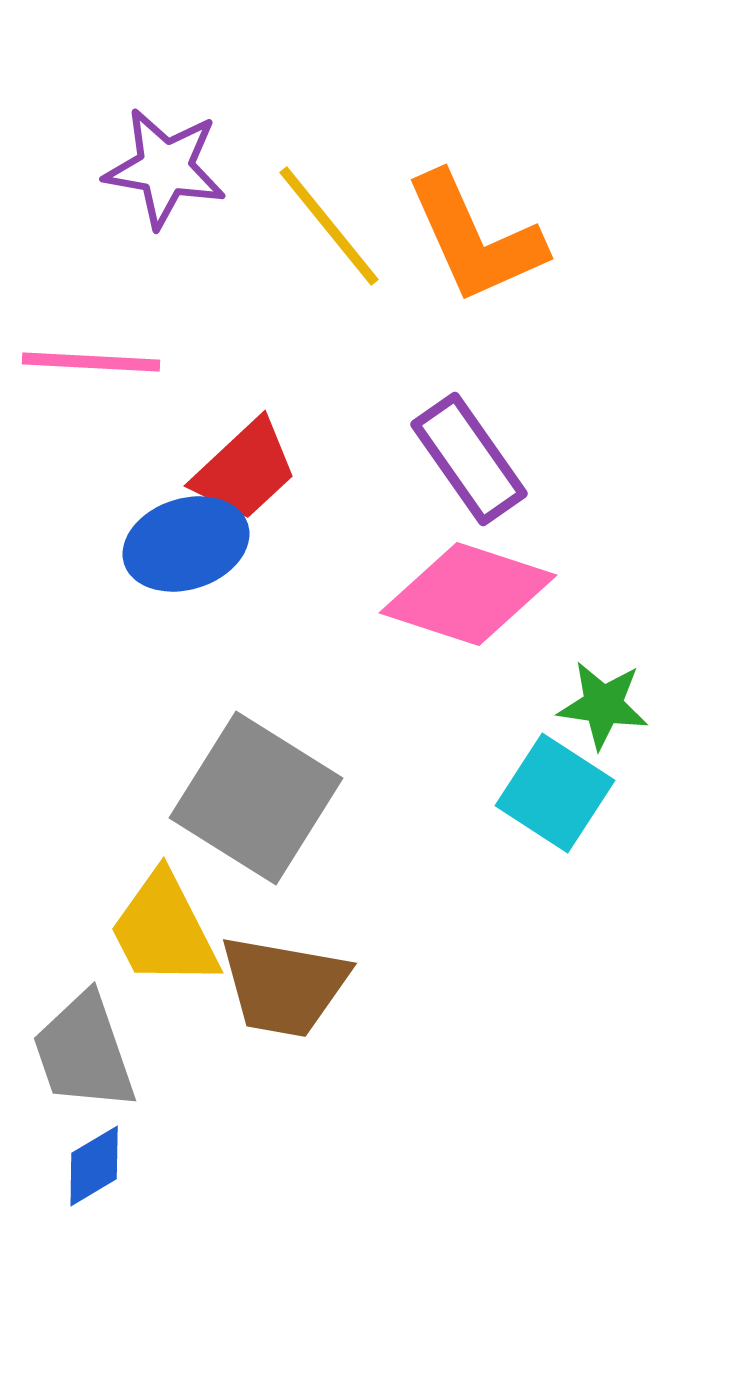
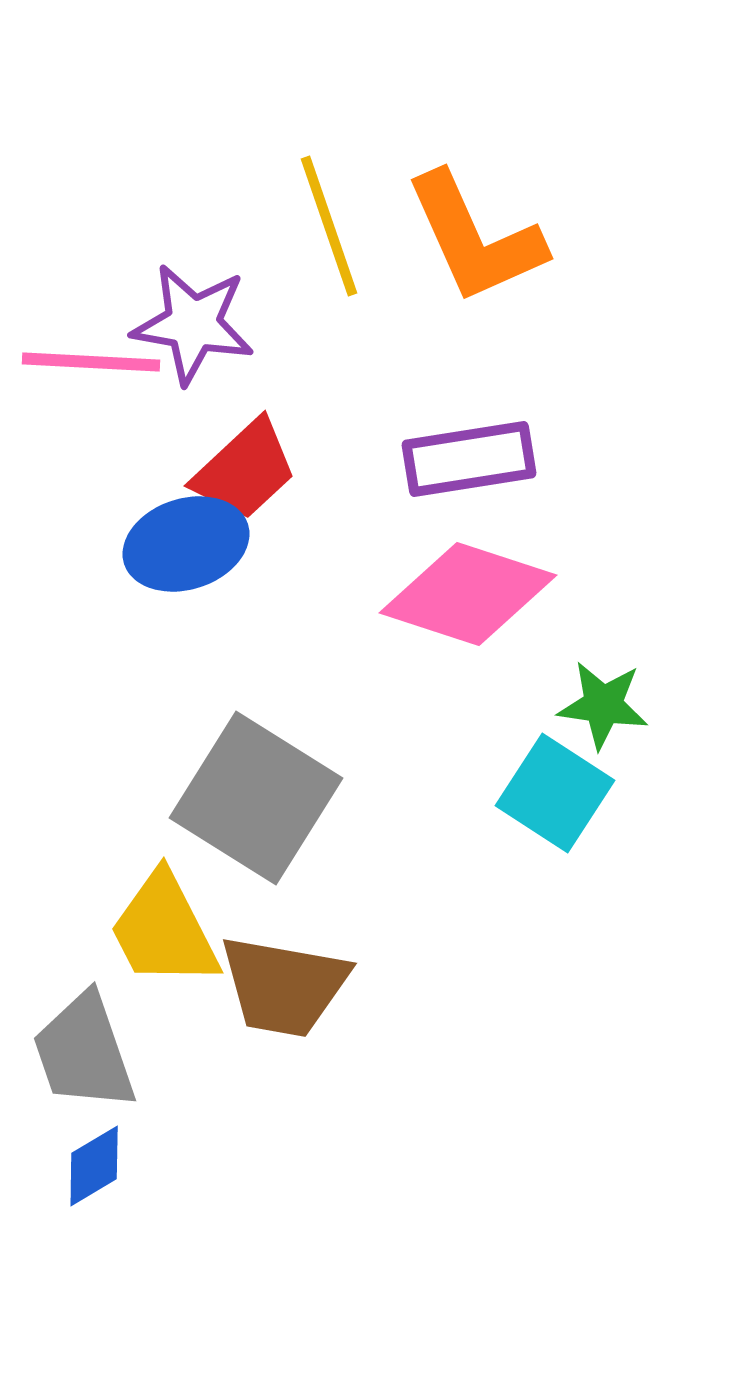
purple star: moved 28 px right, 156 px down
yellow line: rotated 20 degrees clockwise
purple rectangle: rotated 64 degrees counterclockwise
